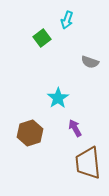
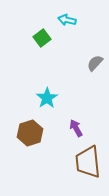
cyan arrow: rotated 84 degrees clockwise
gray semicircle: moved 5 px right, 1 px down; rotated 114 degrees clockwise
cyan star: moved 11 px left
purple arrow: moved 1 px right
brown trapezoid: moved 1 px up
